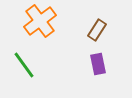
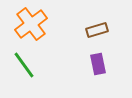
orange cross: moved 9 px left, 3 px down
brown rectangle: rotated 40 degrees clockwise
